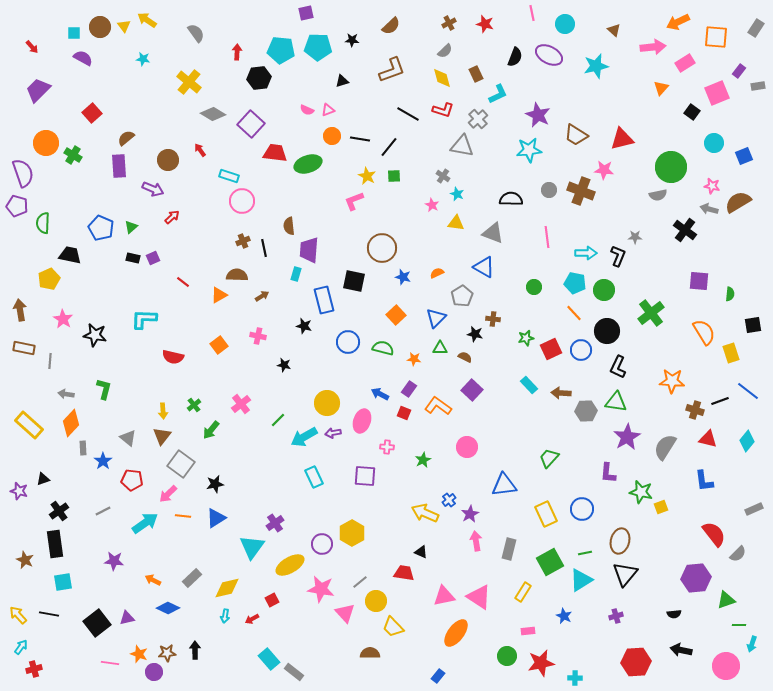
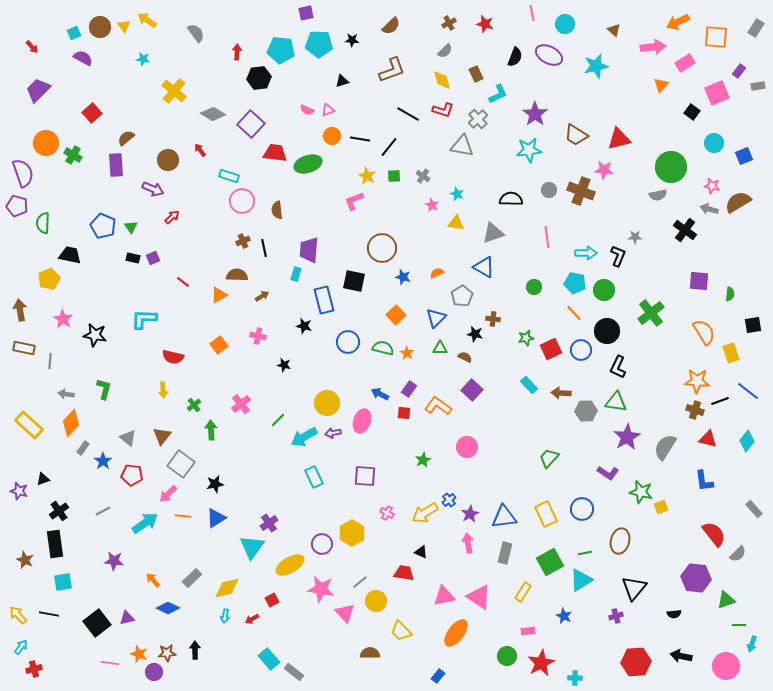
cyan square at (74, 33): rotated 24 degrees counterclockwise
cyan pentagon at (318, 47): moved 1 px right, 3 px up
yellow diamond at (442, 78): moved 2 px down
yellow cross at (189, 82): moved 15 px left, 9 px down
orange triangle at (661, 88): moved 3 px up
purple star at (538, 115): moved 3 px left, 1 px up; rotated 10 degrees clockwise
red triangle at (622, 139): moved 3 px left
purple rectangle at (119, 166): moved 3 px left, 1 px up
gray cross at (443, 176): moved 20 px left
brown semicircle at (289, 226): moved 12 px left, 16 px up
green triangle at (131, 227): rotated 24 degrees counterclockwise
blue pentagon at (101, 228): moved 2 px right, 2 px up
gray triangle at (493, 233): rotated 40 degrees counterclockwise
orange star at (414, 359): moved 7 px left, 6 px up; rotated 24 degrees clockwise
orange star at (672, 381): moved 25 px right
yellow arrow at (163, 411): moved 21 px up
red square at (404, 413): rotated 16 degrees counterclockwise
green arrow at (211, 430): rotated 138 degrees clockwise
pink cross at (387, 447): moved 66 px down; rotated 24 degrees clockwise
gray rectangle at (83, 448): rotated 40 degrees clockwise
purple L-shape at (608, 473): rotated 60 degrees counterclockwise
red pentagon at (132, 480): moved 5 px up
blue triangle at (504, 485): moved 32 px down
gray rectangle at (754, 509): rotated 72 degrees clockwise
yellow arrow at (425, 513): rotated 56 degrees counterclockwise
purple cross at (275, 523): moved 6 px left
pink arrow at (476, 541): moved 8 px left, 2 px down
gray rectangle at (509, 549): moved 4 px left, 4 px down
black triangle at (625, 574): moved 9 px right, 14 px down
purple hexagon at (696, 578): rotated 12 degrees clockwise
orange arrow at (153, 580): rotated 21 degrees clockwise
yellow trapezoid at (393, 627): moved 8 px right, 4 px down
black arrow at (681, 650): moved 6 px down
red star at (541, 663): rotated 16 degrees counterclockwise
